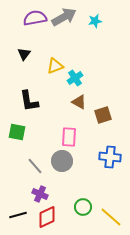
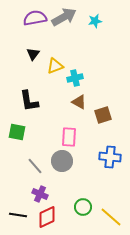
black triangle: moved 9 px right
cyan cross: rotated 21 degrees clockwise
black line: rotated 24 degrees clockwise
